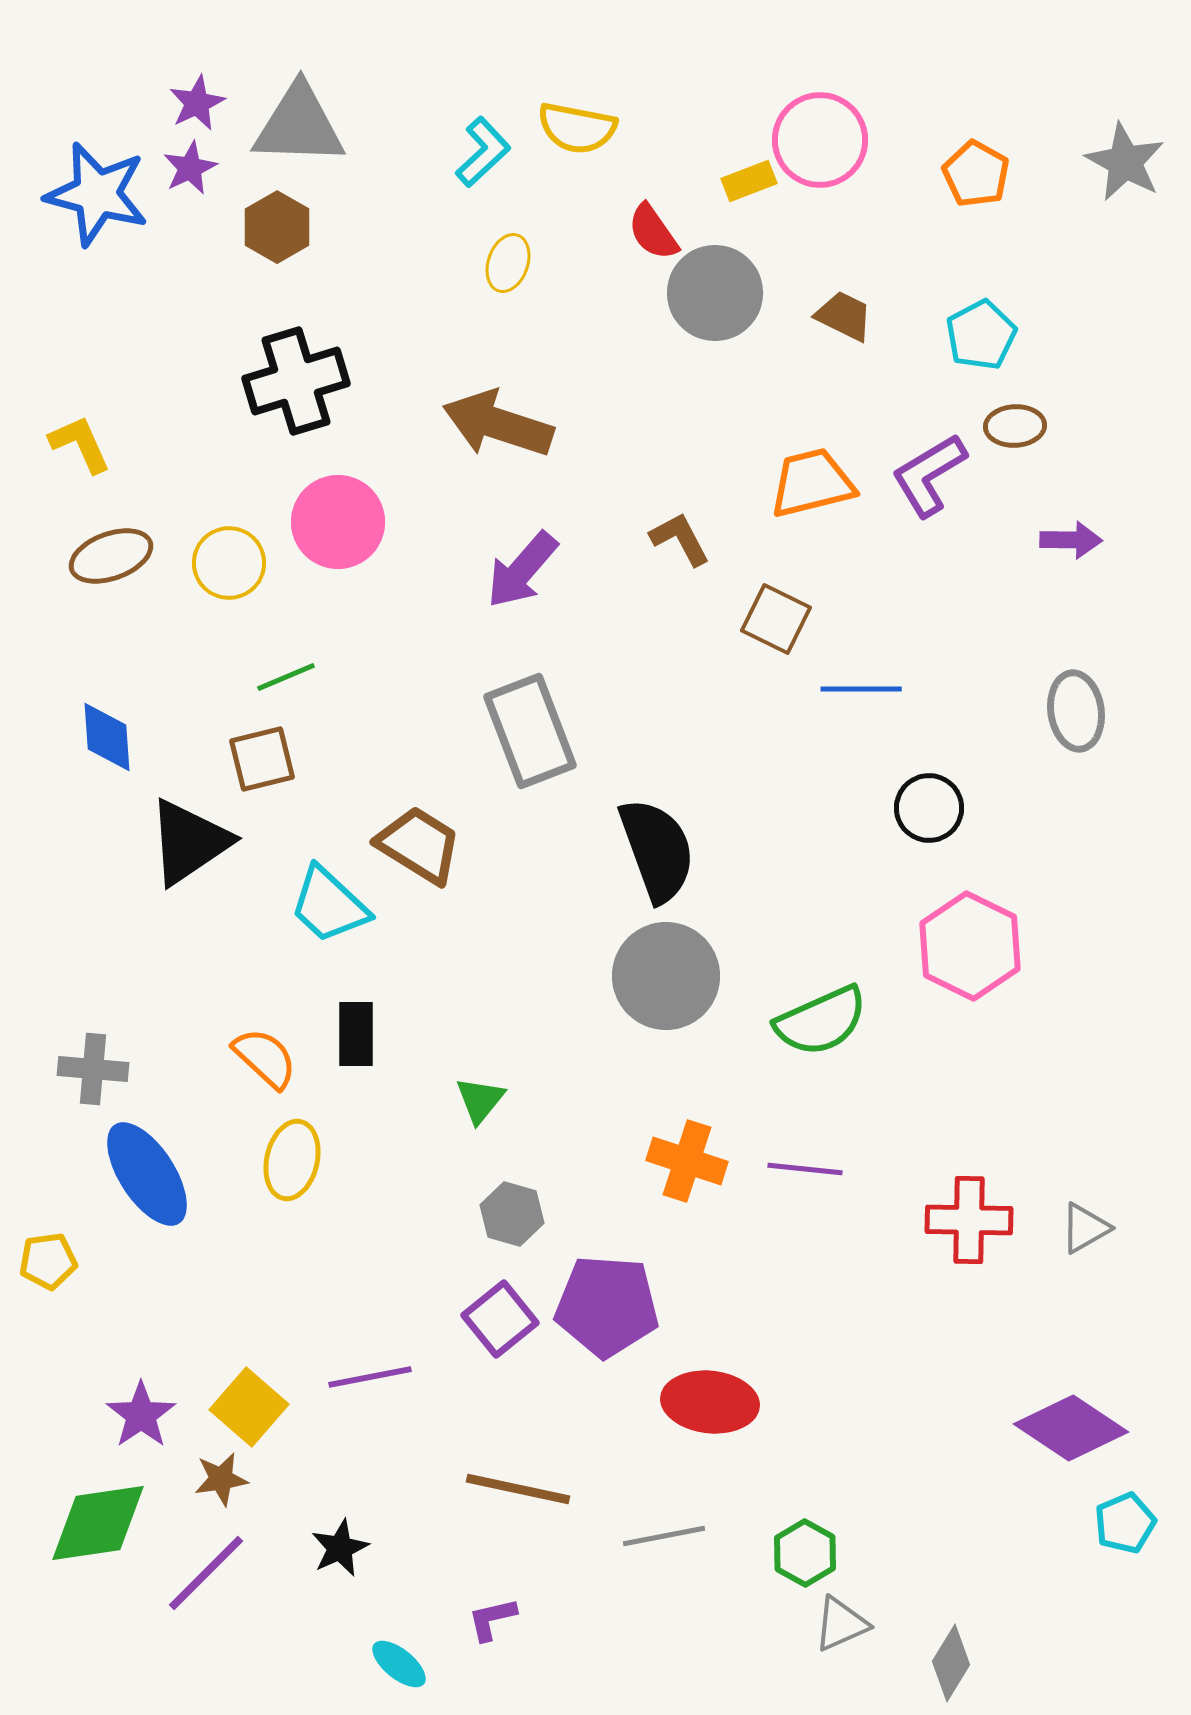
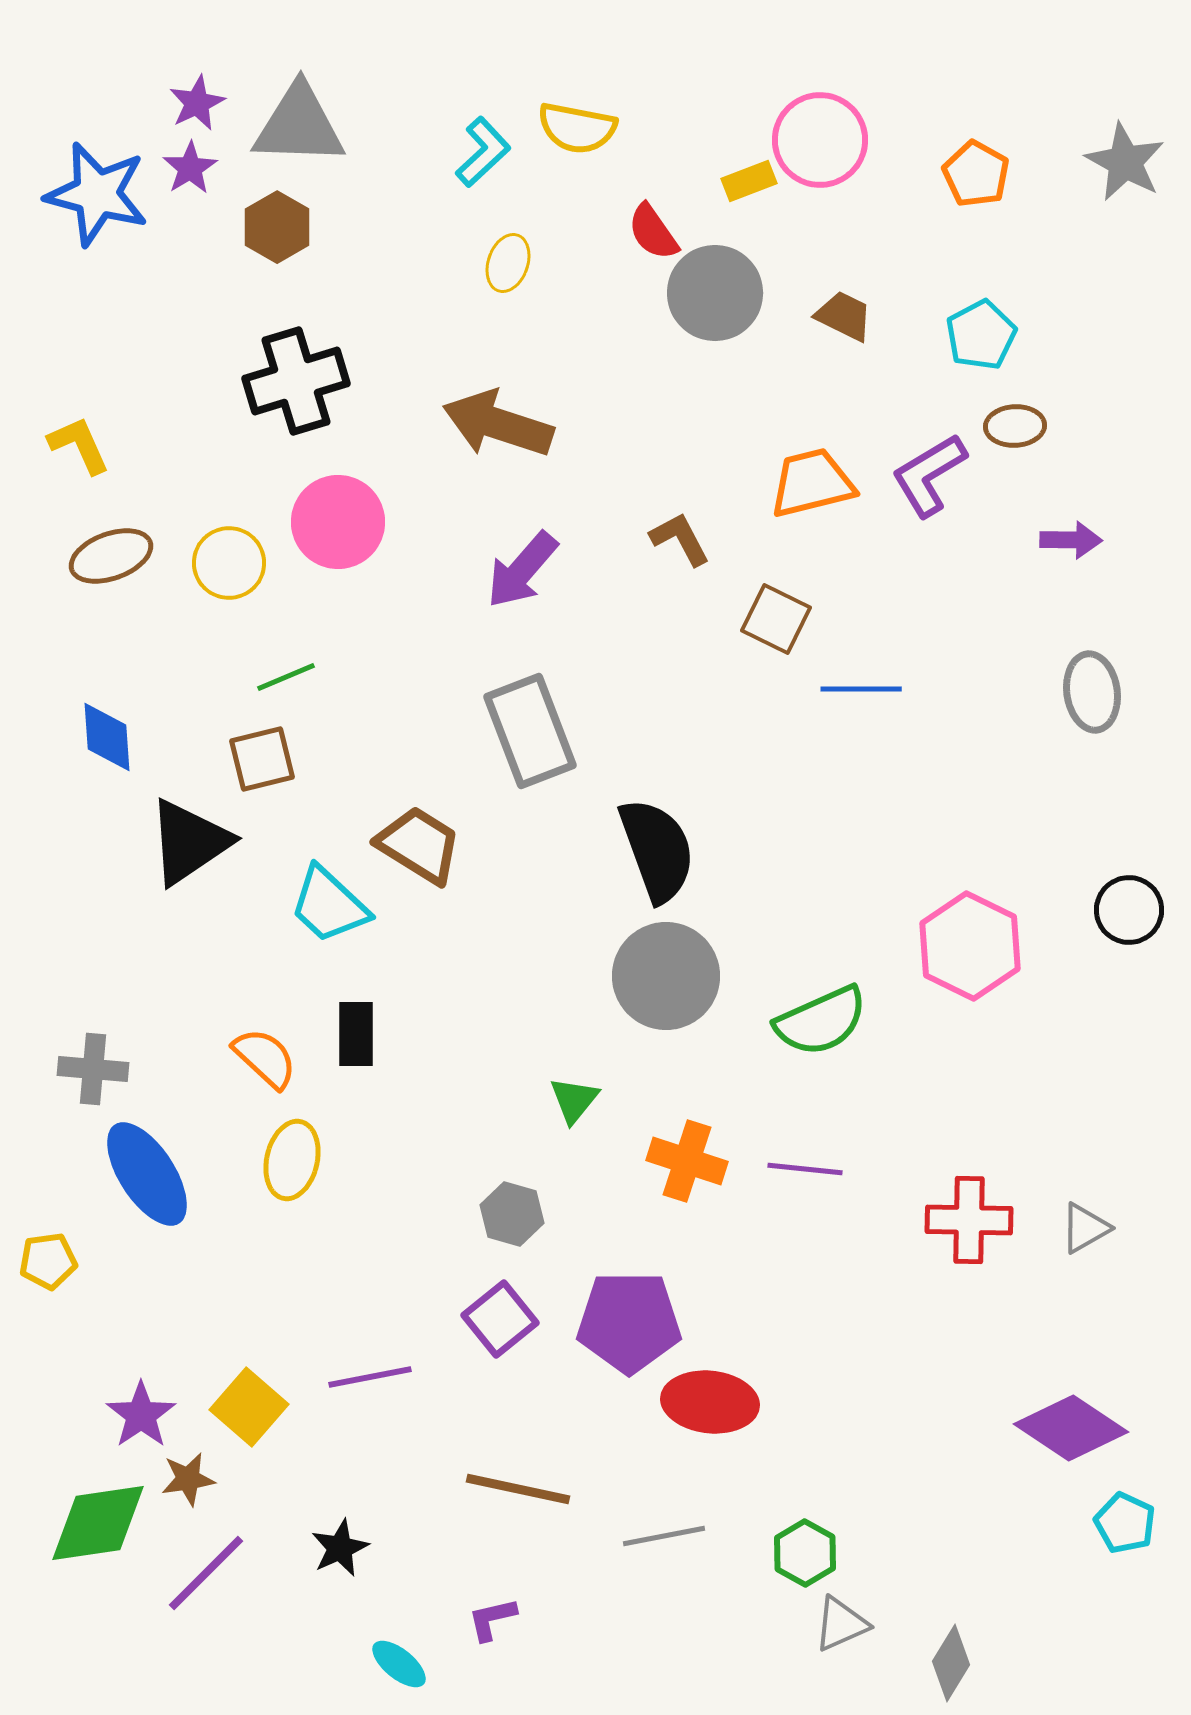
purple star at (190, 168): rotated 6 degrees counterclockwise
yellow L-shape at (80, 444): moved 1 px left, 1 px down
gray ellipse at (1076, 711): moved 16 px right, 19 px up
black circle at (929, 808): moved 200 px right, 102 px down
green triangle at (480, 1100): moved 94 px right
purple pentagon at (607, 1306): moved 22 px right, 16 px down; rotated 4 degrees counterclockwise
brown star at (221, 1479): moved 33 px left
cyan pentagon at (1125, 1523): rotated 24 degrees counterclockwise
